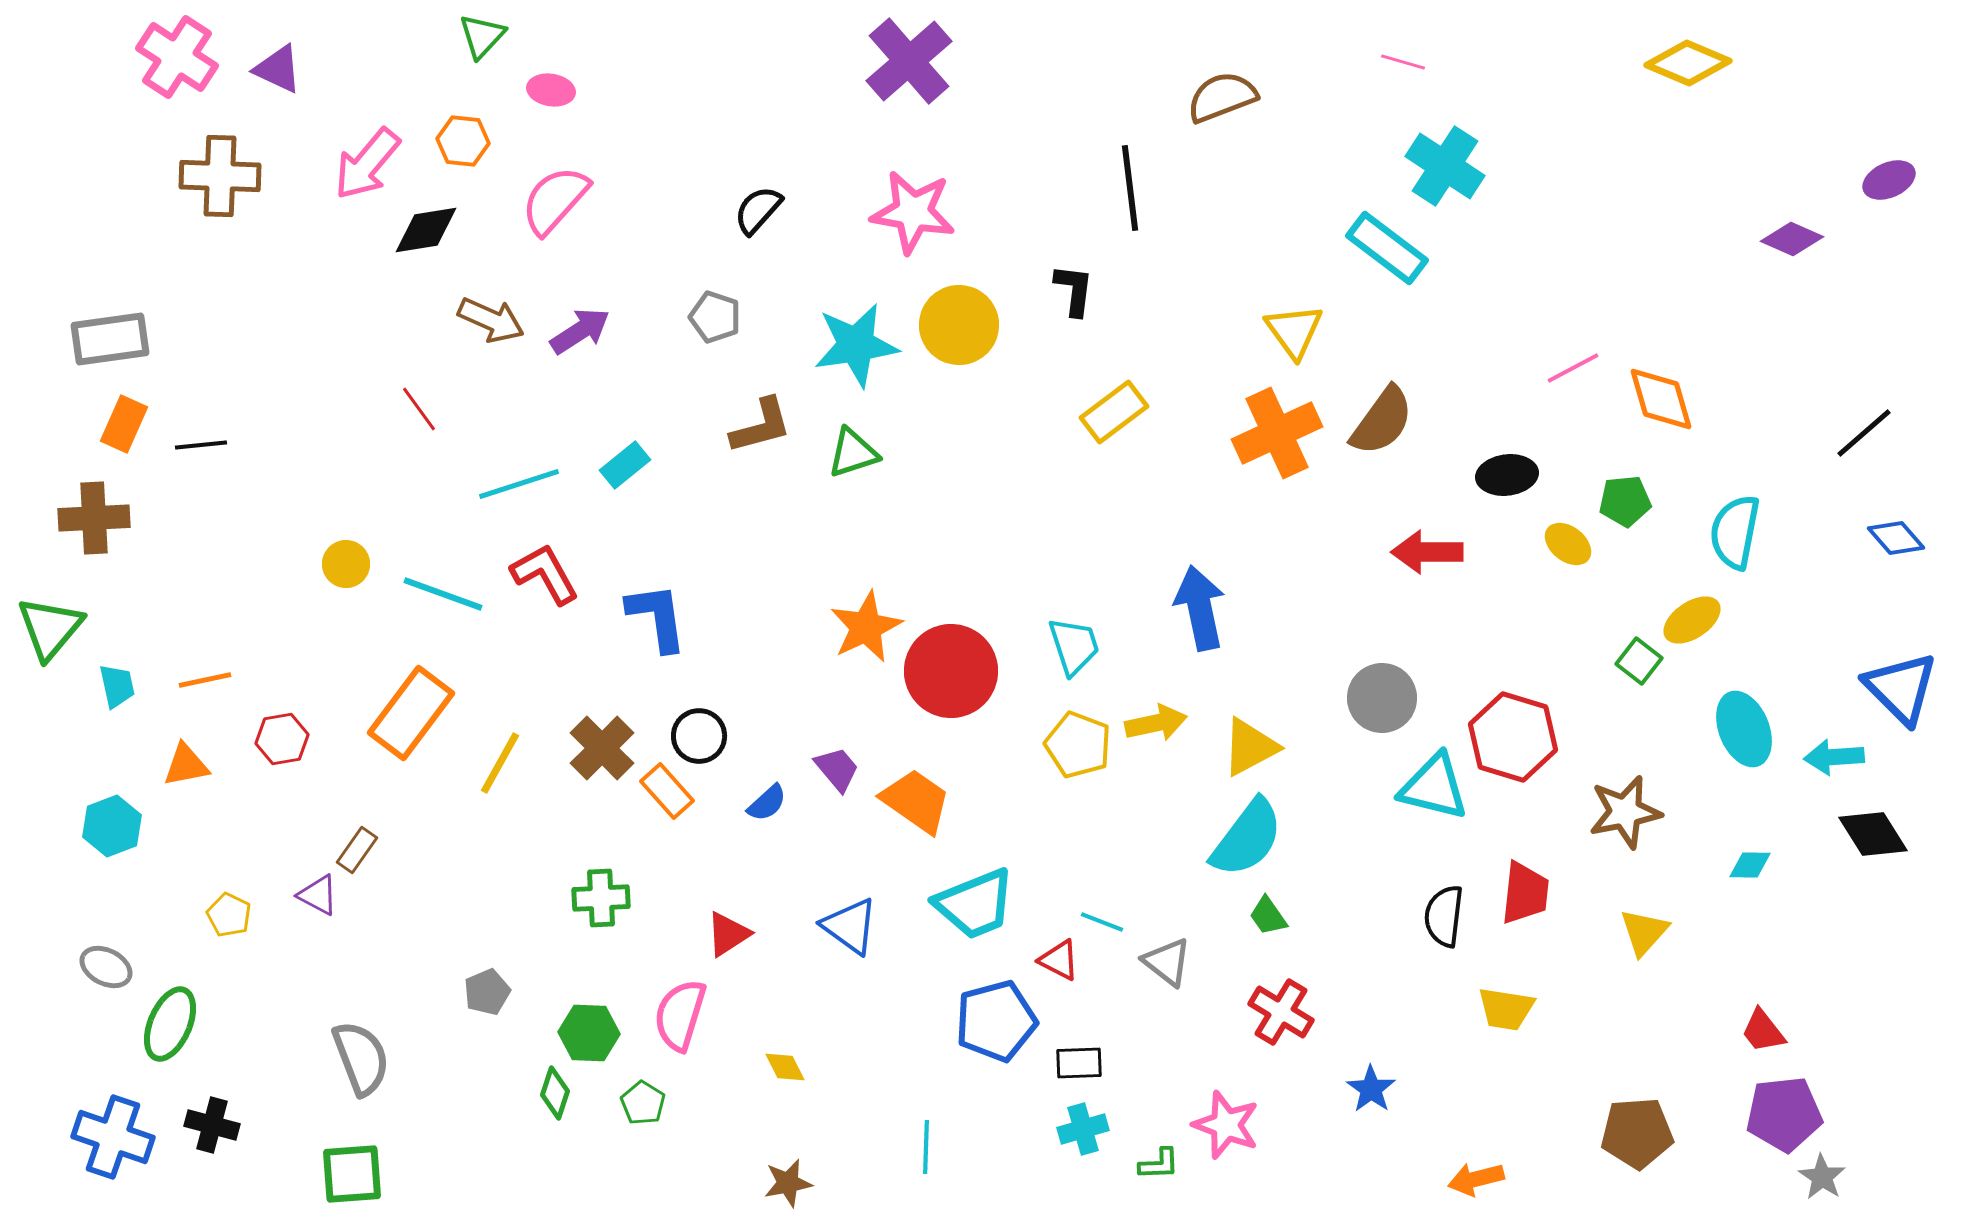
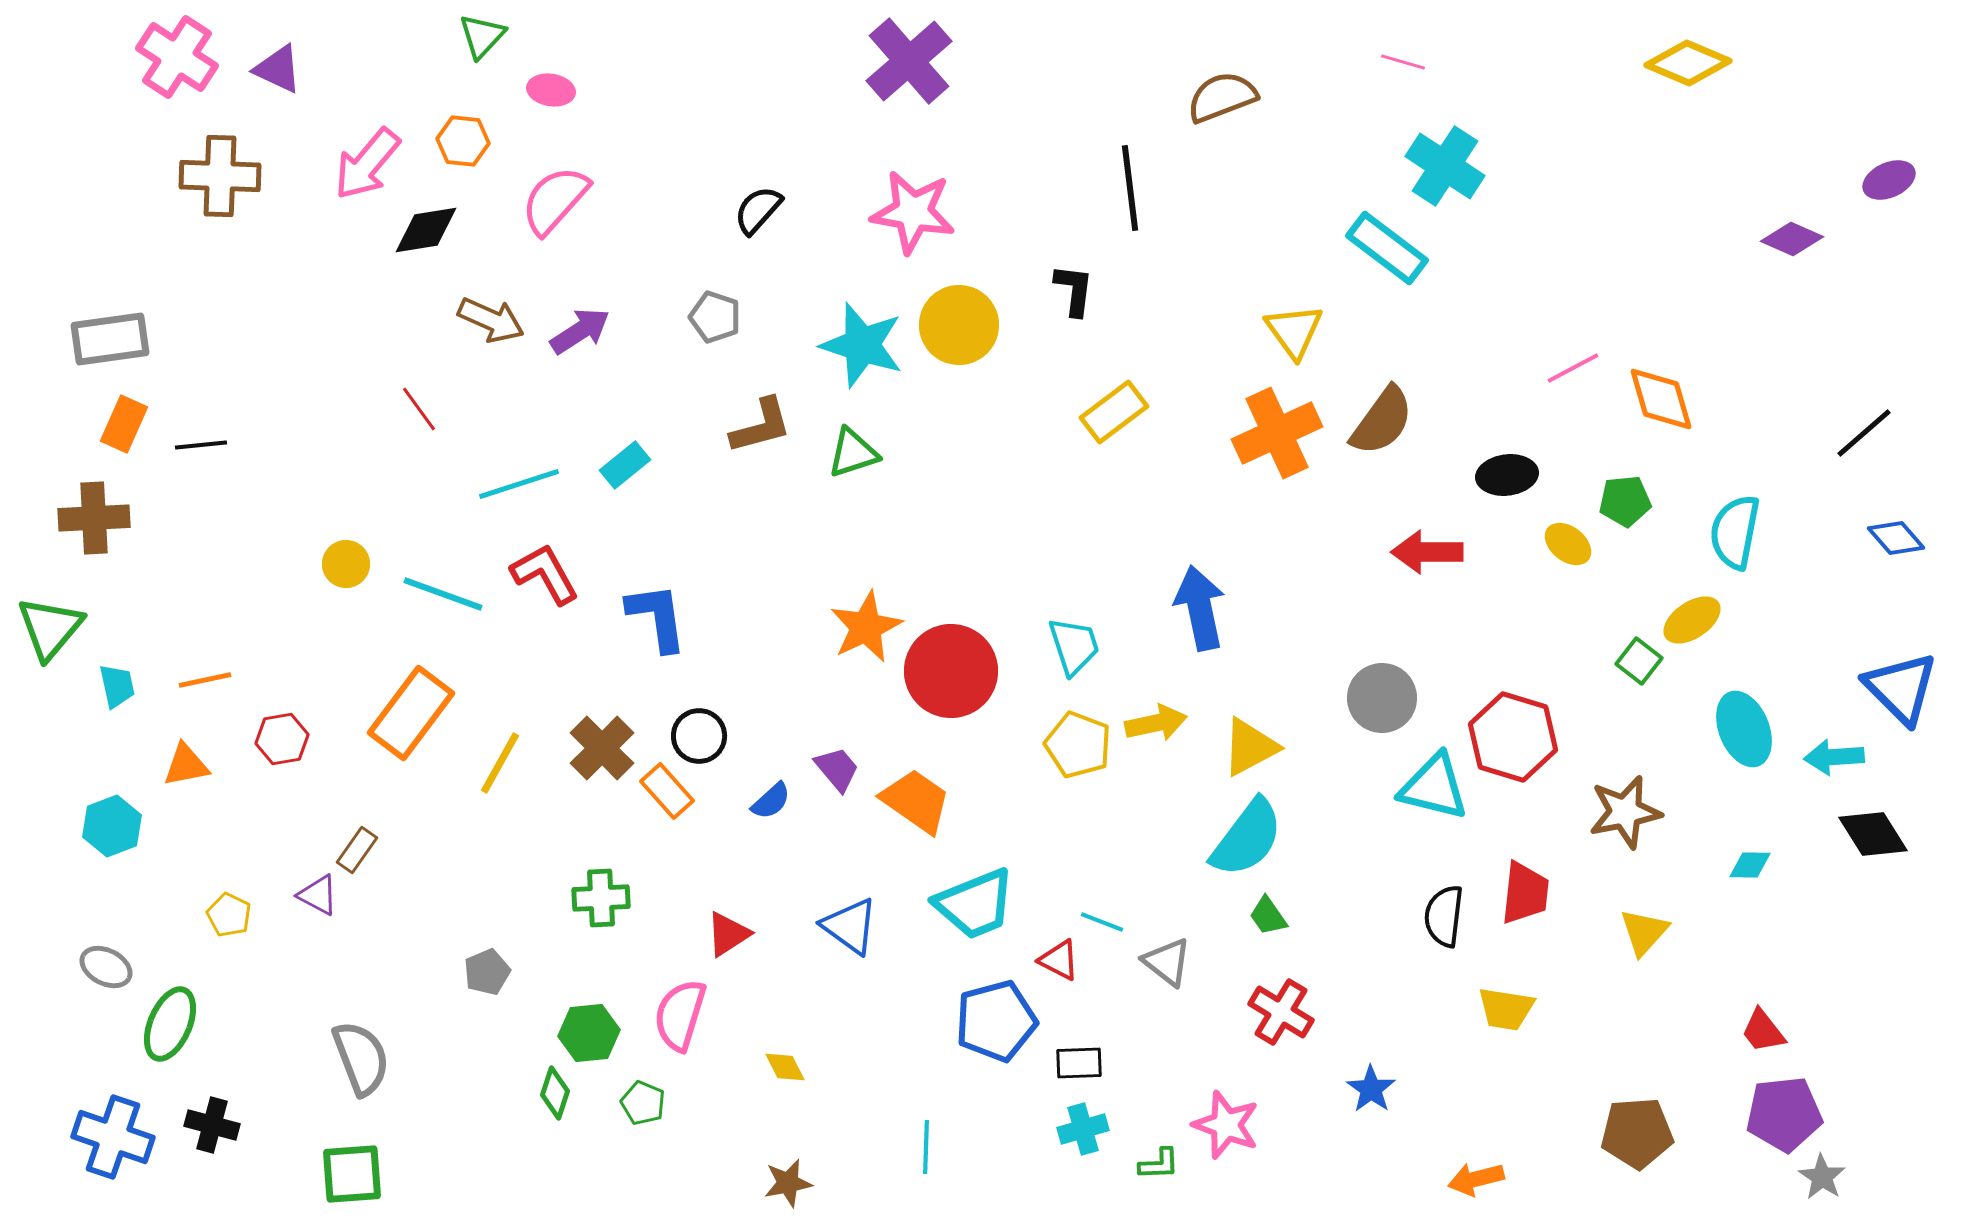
cyan star at (856, 345): moved 6 px right; rotated 26 degrees clockwise
blue semicircle at (767, 803): moved 4 px right, 2 px up
gray pentagon at (487, 992): moved 20 px up
green hexagon at (589, 1033): rotated 8 degrees counterclockwise
green pentagon at (643, 1103): rotated 9 degrees counterclockwise
